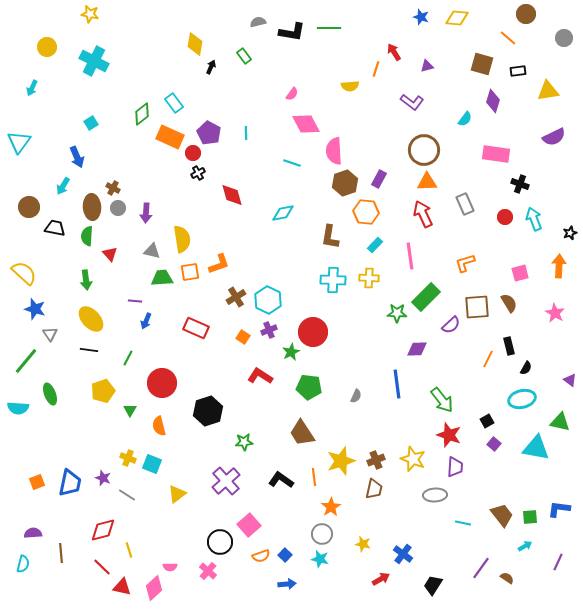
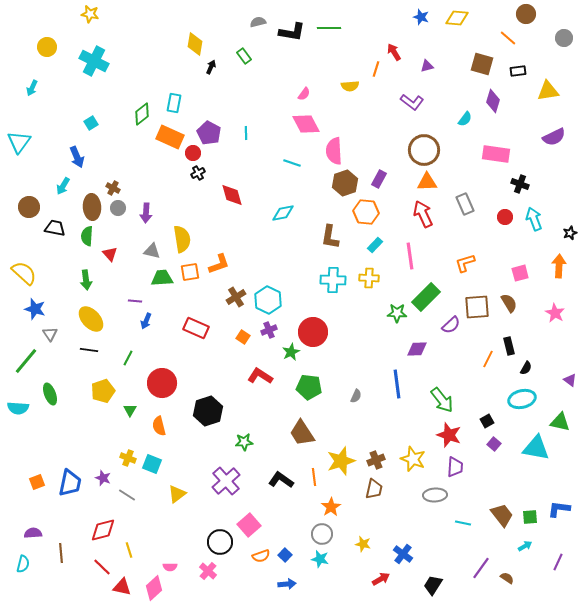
pink semicircle at (292, 94): moved 12 px right
cyan rectangle at (174, 103): rotated 48 degrees clockwise
